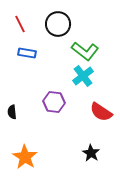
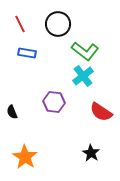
black semicircle: rotated 16 degrees counterclockwise
